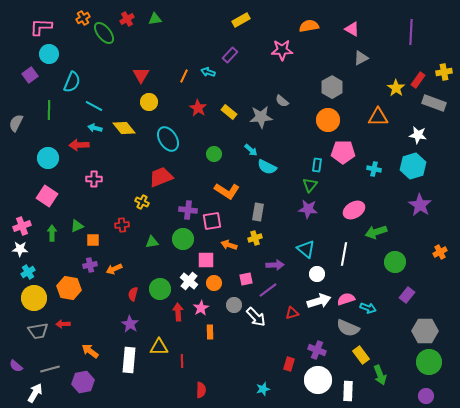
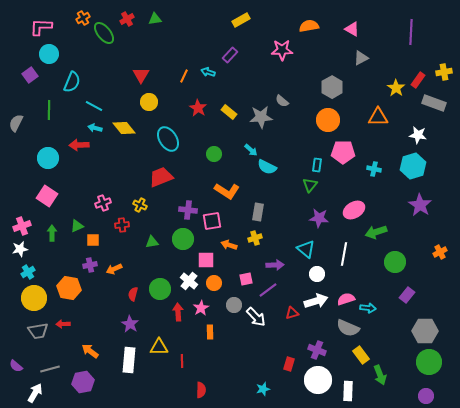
pink cross at (94, 179): moved 9 px right, 24 px down; rotated 21 degrees counterclockwise
yellow cross at (142, 202): moved 2 px left, 3 px down
purple star at (308, 209): moved 11 px right, 9 px down
white star at (20, 249): rotated 14 degrees counterclockwise
white arrow at (319, 301): moved 3 px left
cyan arrow at (368, 308): rotated 14 degrees counterclockwise
